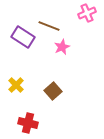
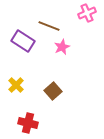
purple rectangle: moved 4 px down
